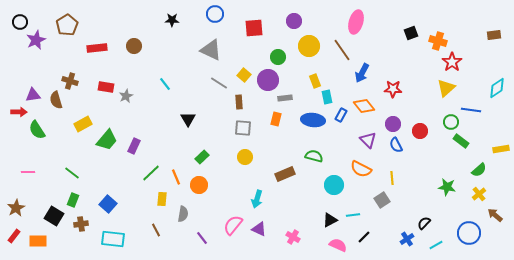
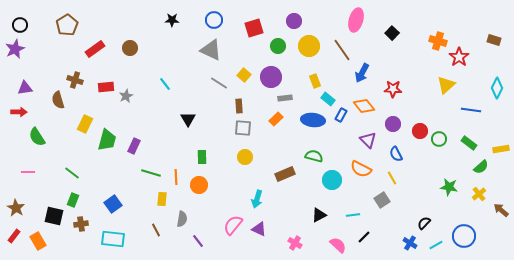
blue circle at (215, 14): moved 1 px left, 6 px down
black circle at (20, 22): moved 3 px down
pink ellipse at (356, 22): moved 2 px up
red square at (254, 28): rotated 12 degrees counterclockwise
black square at (411, 33): moved 19 px left; rotated 24 degrees counterclockwise
brown rectangle at (494, 35): moved 5 px down; rotated 24 degrees clockwise
purple star at (36, 40): moved 21 px left, 9 px down
brown circle at (134, 46): moved 4 px left, 2 px down
red rectangle at (97, 48): moved 2 px left, 1 px down; rotated 30 degrees counterclockwise
green circle at (278, 57): moved 11 px up
red star at (452, 62): moved 7 px right, 5 px up
purple circle at (268, 80): moved 3 px right, 3 px up
brown cross at (70, 81): moved 5 px right, 1 px up
red rectangle at (106, 87): rotated 14 degrees counterclockwise
yellow triangle at (446, 88): moved 3 px up
cyan diamond at (497, 88): rotated 30 degrees counterclockwise
purple triangle at (33, 95): moved 8 px left, 7 px up
cyan rectangle at (327, 97): moved 1 px right, 2 px down; rotated 40 degrees counterclockwise
brown semicircle at (56, 100): moved 2 px right
brown rectangle at (239, 102): moved 4 px down
orange rectangle at (276, 119): rotated 32 degrees clockwise
green circle at (451, 122): moved 12 px left, 17 px down
yellow rectangle at (83, 124): moved 2 px right; rotated 36 degrees counterclockwise
green semicircle at (37, 130): moved 7 px down
green trapezoid at (107, 140): rotated 25 degrees counterclockwise
green rectangle at (461, 141): moved 8 px right, 2 px down
blue semicircle at (396, 145): moved 9 px down
green rectangle at (202, 157): rotated 48 degrees counterclockwise
green semicircle at (479, 170): moved 2 px right, 3 px up
green line at (151, 173): rotated 60 degrees clockwise
orange line at (176, 177): rotated 21 degrees clockwise
yellow line at (392, 178): rotated 24 degrees counterclockwise
cyan circle at (334, 185): moved 2 px left, 5 px up
green star at (447, 187): moved 2 px right
blue square at (108, 204): moved 5 px right; rotated 12 degrees clockwise
brown star at (16, 208): rotated 12 degrees counterclockwise
gray semicircle at (183, 214): moved 1 px left, 5 px down
brown arrow at (495, 215): moved 6 px right, 5 px up
black square at (54, 216): rotated 18 degrees counterclockwise
black triangle at (330, 220): moved 11 px left, 5 px up
blue circle at (469, 233): moved 5 px left, 3 px down
pink cross at (293, 237): moved 2 px right, 6 px down
purple line at (202, 238): moved 4 px left, 3 px down
blue cross at (407, 239): moved 3 px right, 4 px down; rotated 24 degrees counterclockwise
orange rectangle at (38, 241): rotated 60 degrees clockwise
pink semicircle at (338, 245): rotated 18 degrees clockwise
